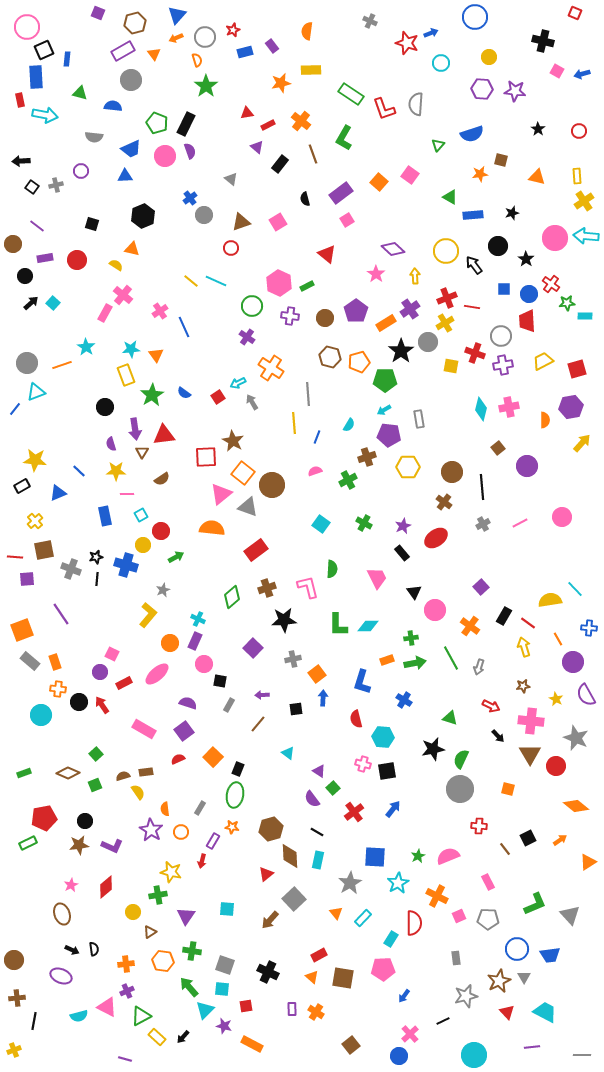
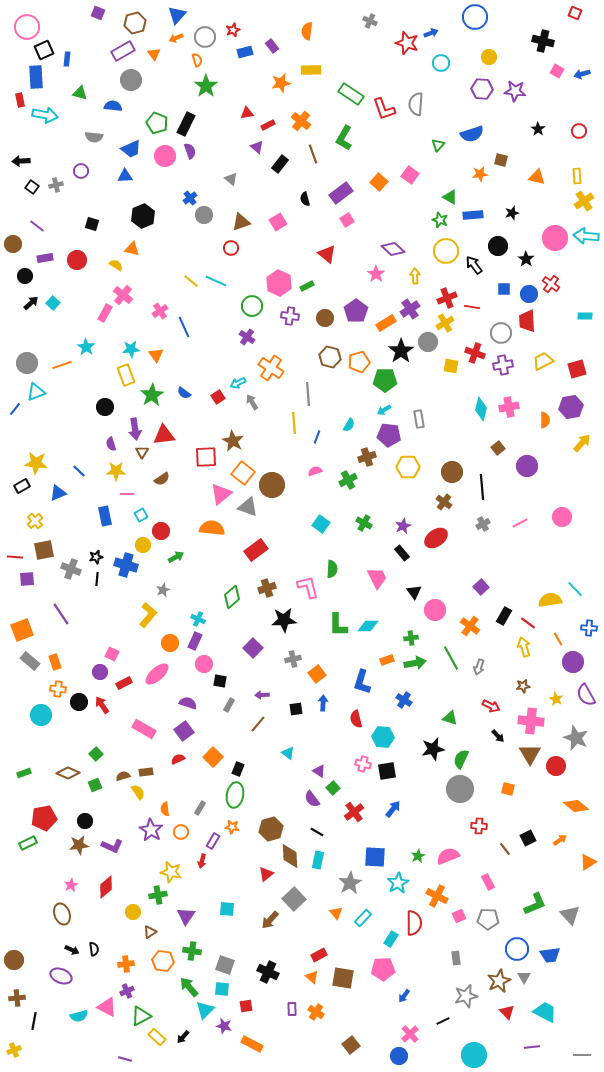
green star at (567, 303): moved 127 px left, 83 px up; rotated 28 degrees clockwise
gray circle at (501, 336): moved 3 px up
yellow star at (35, 460): moved 1 px right, 3 px down
blue arrow at (323, 698): moved 5 px down
